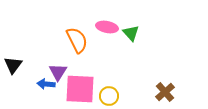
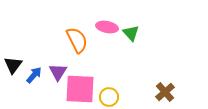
blue arrow: moved 12 px left, 9 px up; rotated 126 degrees clockwise
yellow circle: moved 1 px down
